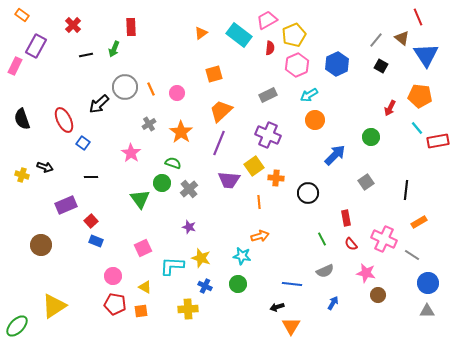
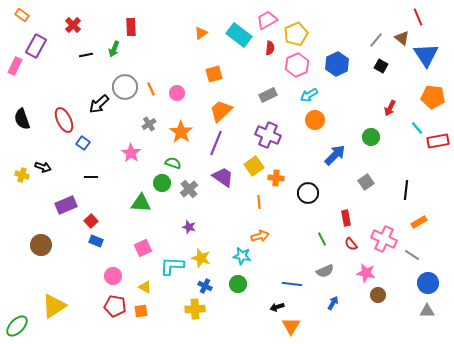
yellow pentagon at (294, 35): moved 2 px right, 1 px up
orange pentagon at (420, 96): moved 13 px right, 1 px down
purple line at (219, 143): moved 3 px left
black arrow at (45, 167): moved 2 px left
purple trapezoid at (229, 180): moved 6 px left, 3 px up; rotated 150 degrees counterclockwise
green triangle at (140, 199): moved 1 px right, 4 px down; rotated 50 degrees counterclockwise
red pentagon at (115, 304): moved 2 px down
yellow cross at (188, 309): moved 7 px right
